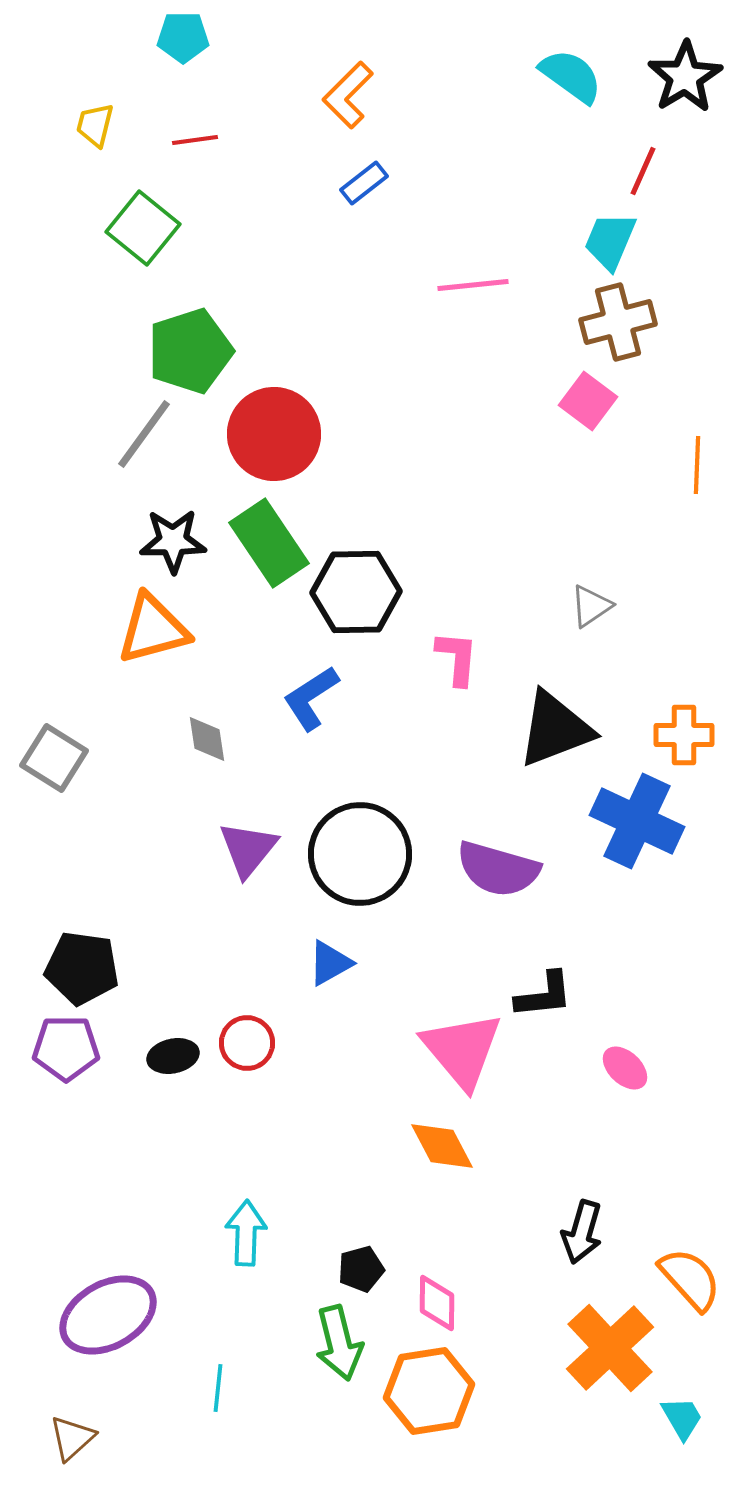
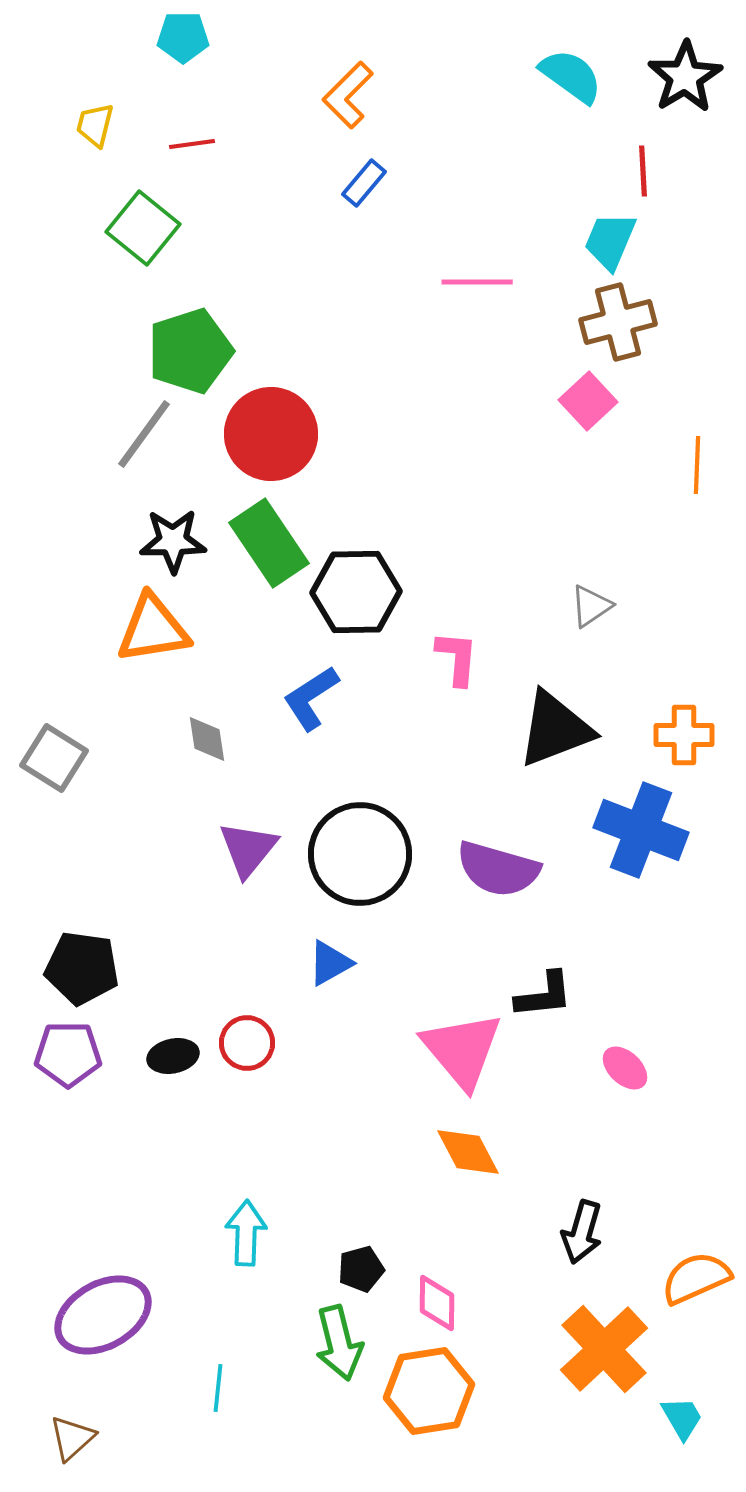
red line at (195, 140): moved 3 px left, 4 px down
red line at (643, 171): rotated 27 degrees counterclockwise
blue rectangle at (364, 183): rotated 12 degrees counterclockwise
pink line at (473, 285): moved 4 px right, 3 px up; rotated 6 degrees clockwise
pink square at (588, 401): rotated 10 degrees clockwise
red circle at (274, 434): moved 3 px left
orange triangle at (153, 629): rotated 6 degrees clockwise
blue cross at (637, 821): moved 4 px right, 9 px down; rotated 4 degrees counterclockwise
purple pentagon at (66, 1048): moved 2 px right, 6 px down
orange diamond at (442, 1146): moved 26 px right, 6 px down
orange semicircle at (690, 1279): moved 6 px right, 1 px up; rotated 72 degrees counterclockwise
purple ellipse at (108, 1315): moved 5 px left
orange cross at (610, 1348): moved 6 px left, 1 px down
